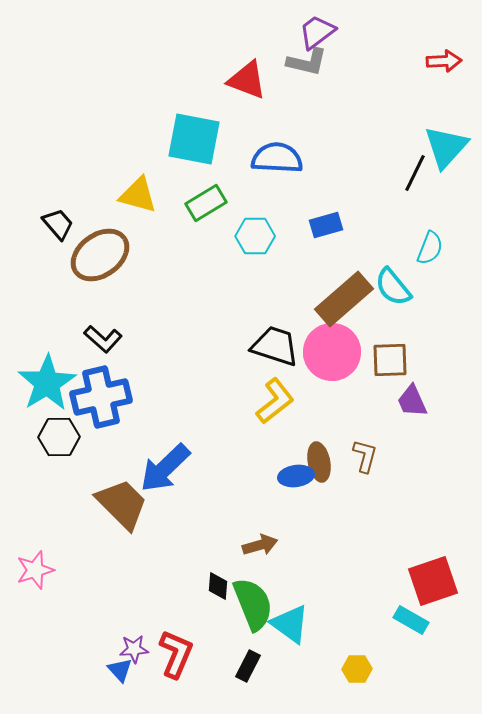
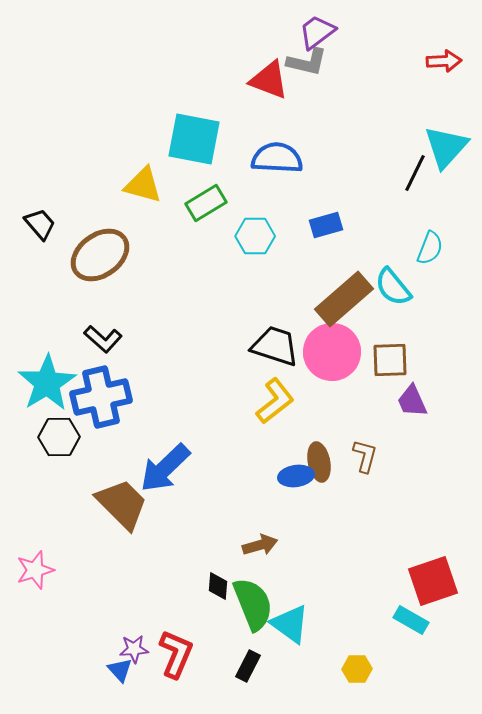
red triangle at (247, 80): moved 22 px right
yellow triangle at (138, 195): moved 5 px right, 10 px up
black trapezoid at (58, 224): moved 18 px left
